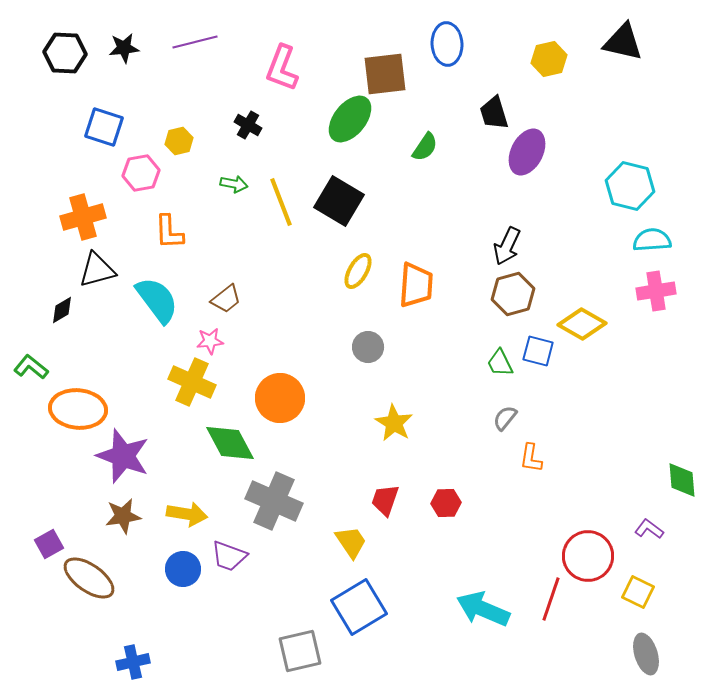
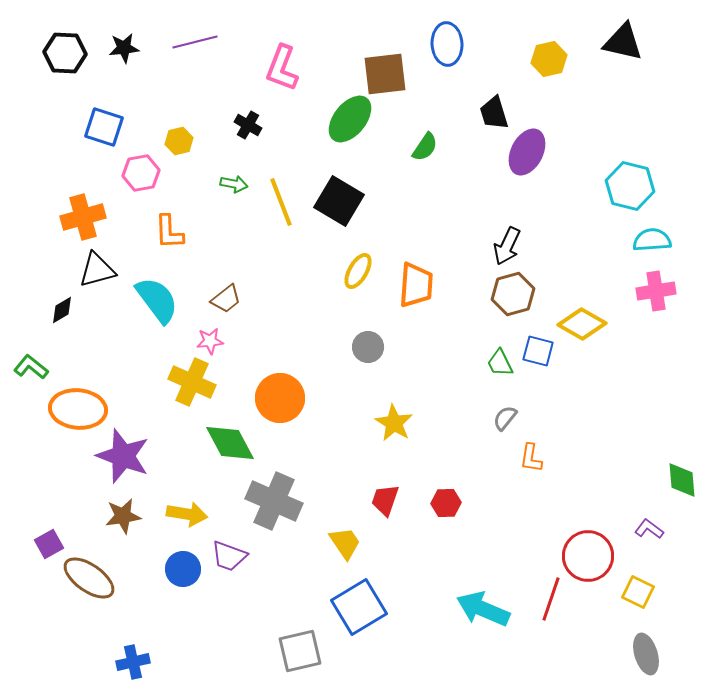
yellow trapezoid at (351, 542): moved 6 px left, 1 px down
